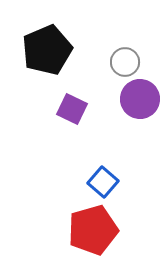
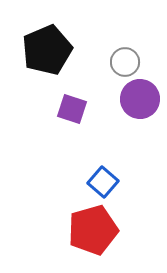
purple square: rotated 8 degrees counterclockwise
